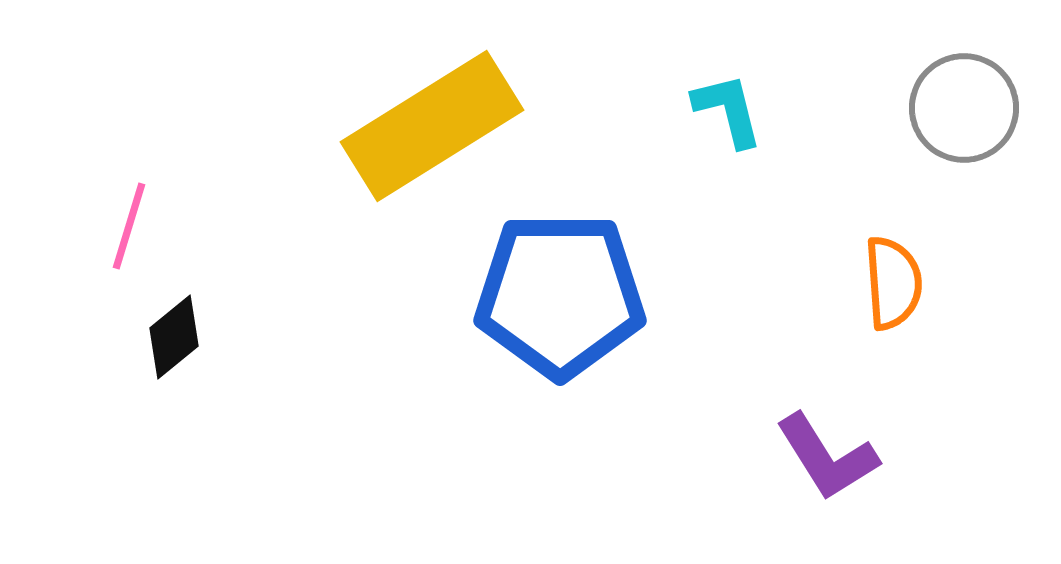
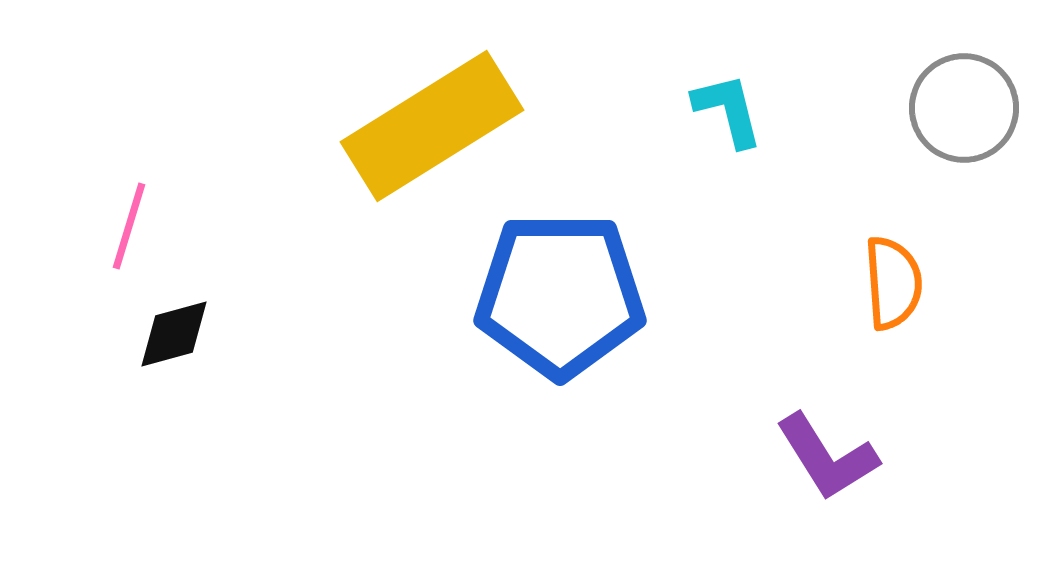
black diamond: moved 3 px up; rotated 24 degrees clockwise
